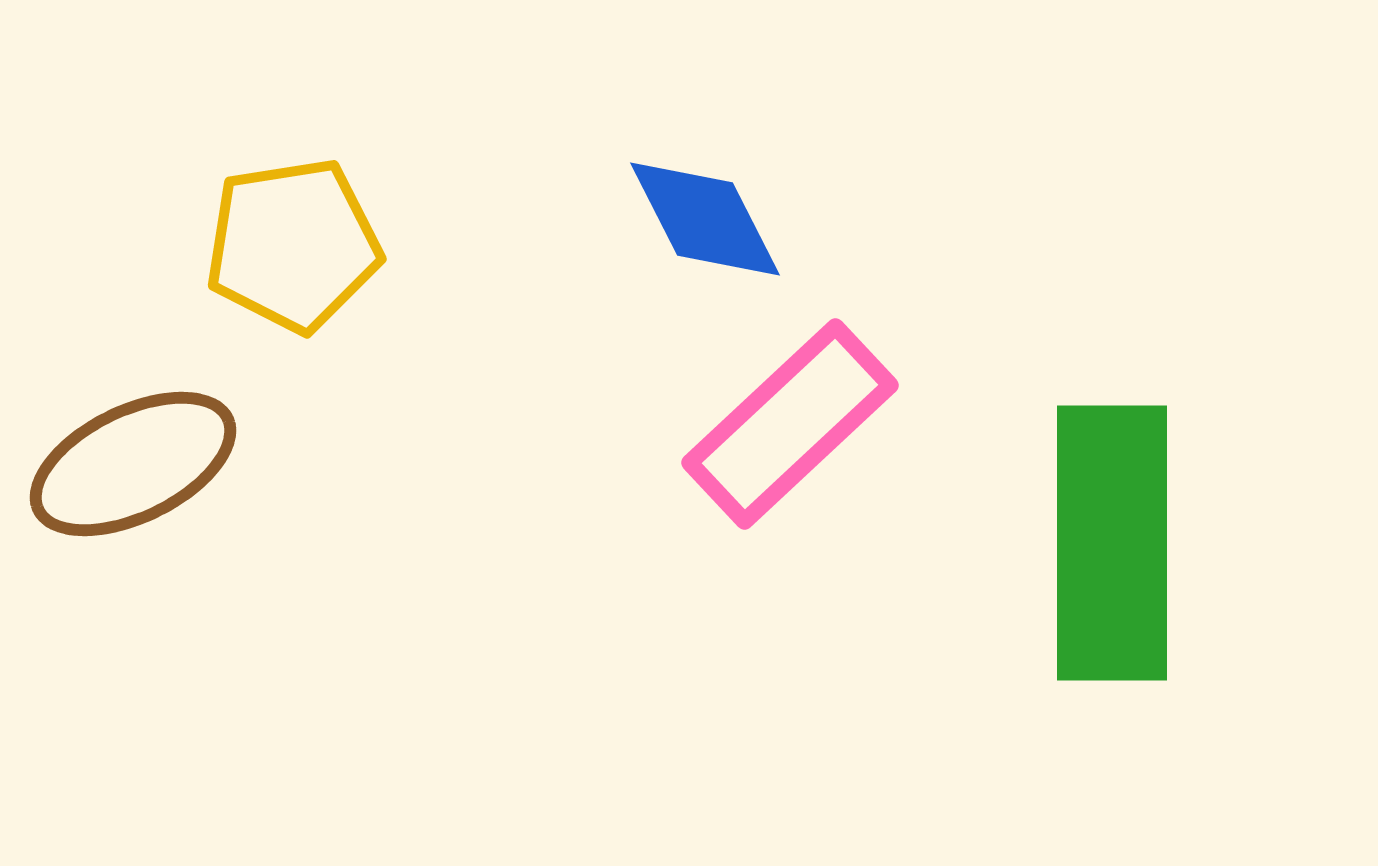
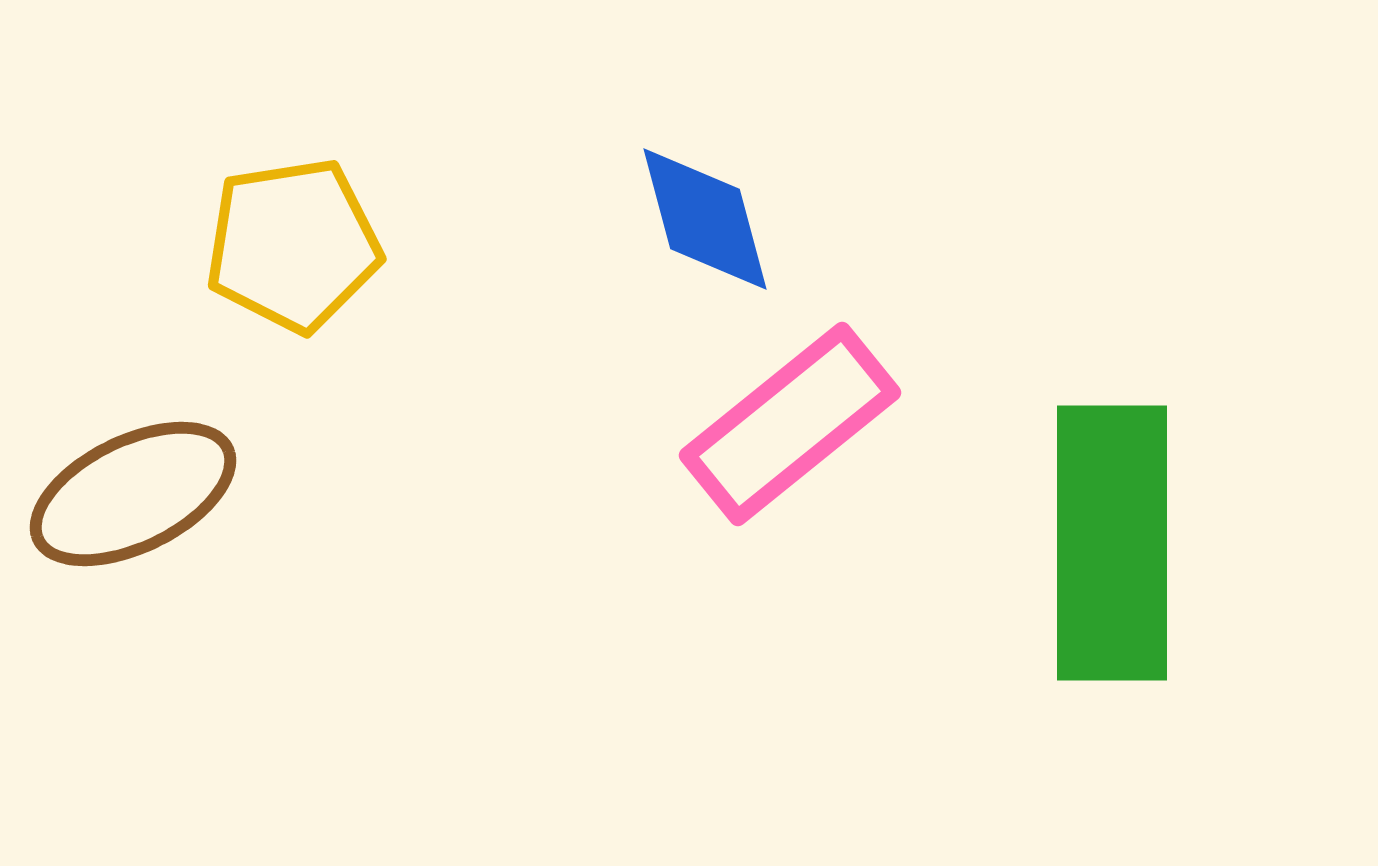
blue diamond: rotated 12 degrees clockwise
pink rectangle: rotated 4 degrees clockwise
brown ellipse: moved 30 px down
